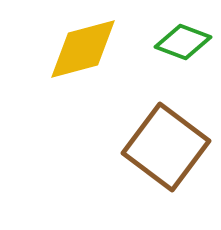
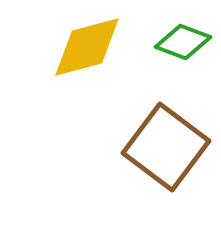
yellow diamond: moved 4 px right, 2 px up
